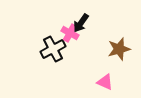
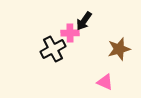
black arrow: moved 3 px right, 2 px up
pink cross: rotated 30 degrees counterclockwise
